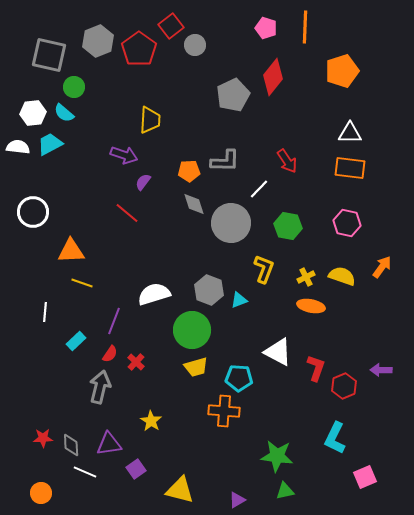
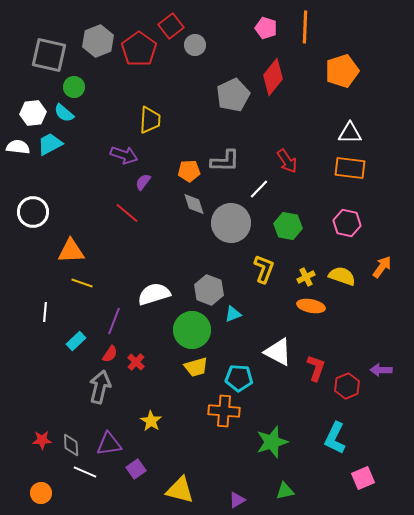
cyan triangle at (239, 300): moved 6 px left, 14 px down
red hexagon at (344, 386): moved 3 px right
red star at (43, 438): moved 1 px left, 2 px down
green star at (277, 456): moved 5 px left, 14 px up; rotated 24 degrees counterclockwise
pink square at (365, 477): moved 2 px left, 1 px down
